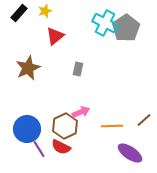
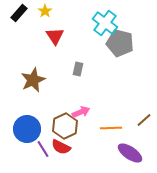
yellow star: rotated 16 degrees counterclockwise
cyan cross: rotated 10 degrees clockwise
gray pentagon: moved 6 px left, 15 px down; rotated 24 degrees counterclockwise
red triangle: rotated 24 degrees counterclockwise
brown star: moved 5 px right, 12 px down
orange line: moved 1 px left, 2 px down
purple line: moved 4 px right
